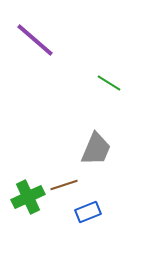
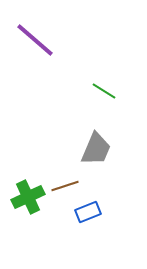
green line: moved 5 px left, 8 px down
brown line: moved 1 px right, 1 px down
